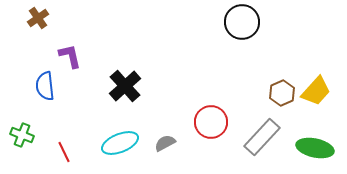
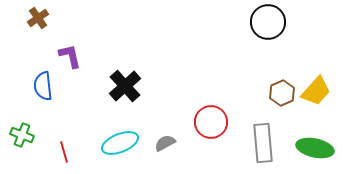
black circle: moved 26 px right
blue semicircle: moved 2 px left
gray rectangle: moved 1 px right, 6 px down; rotated 48 degrees counterclockwise
red line: rotated 10 degrees clockwise
